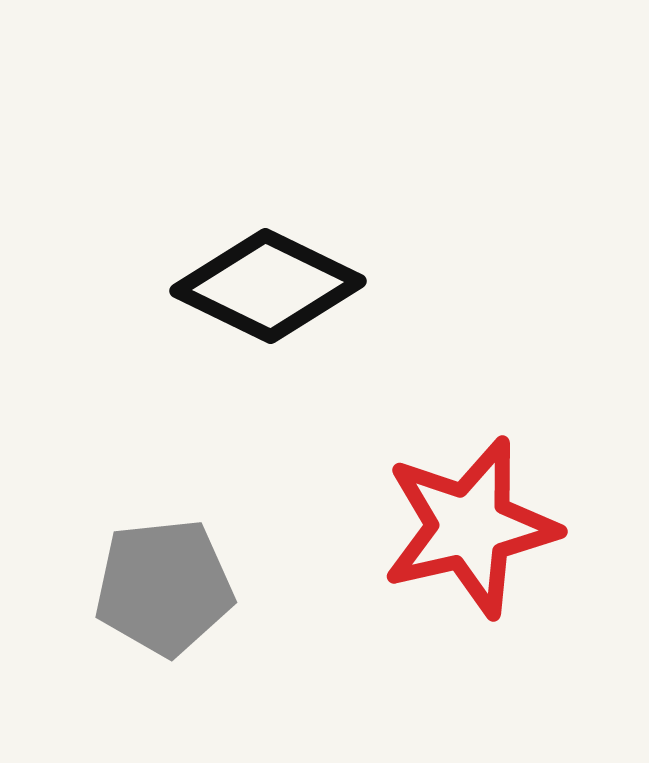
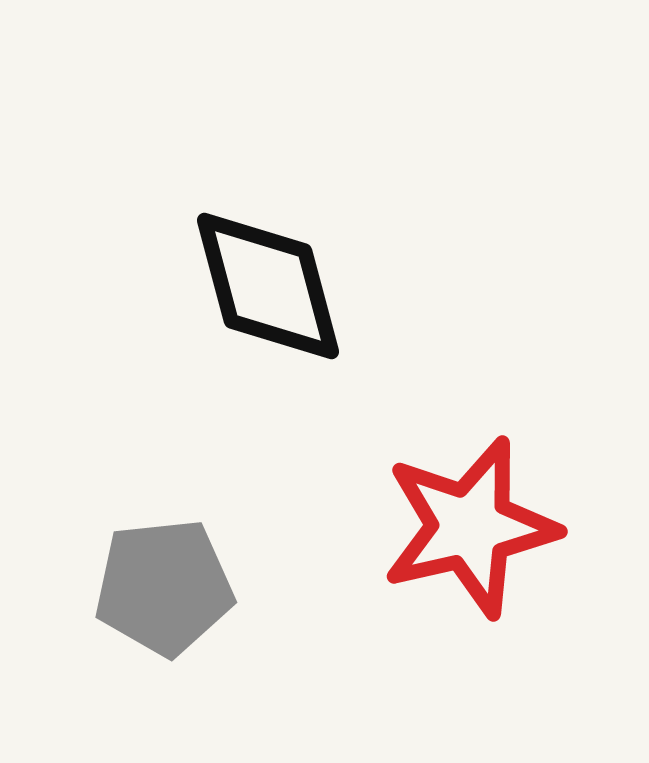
black diamond: rotated 49 degrees clockwise
